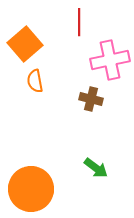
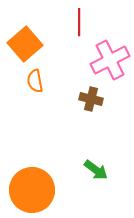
pink cross: rotated 15 degrees counterclockwise
green arrow: moved 2 px down
orange circle: moved 1 px right, 1 px down
